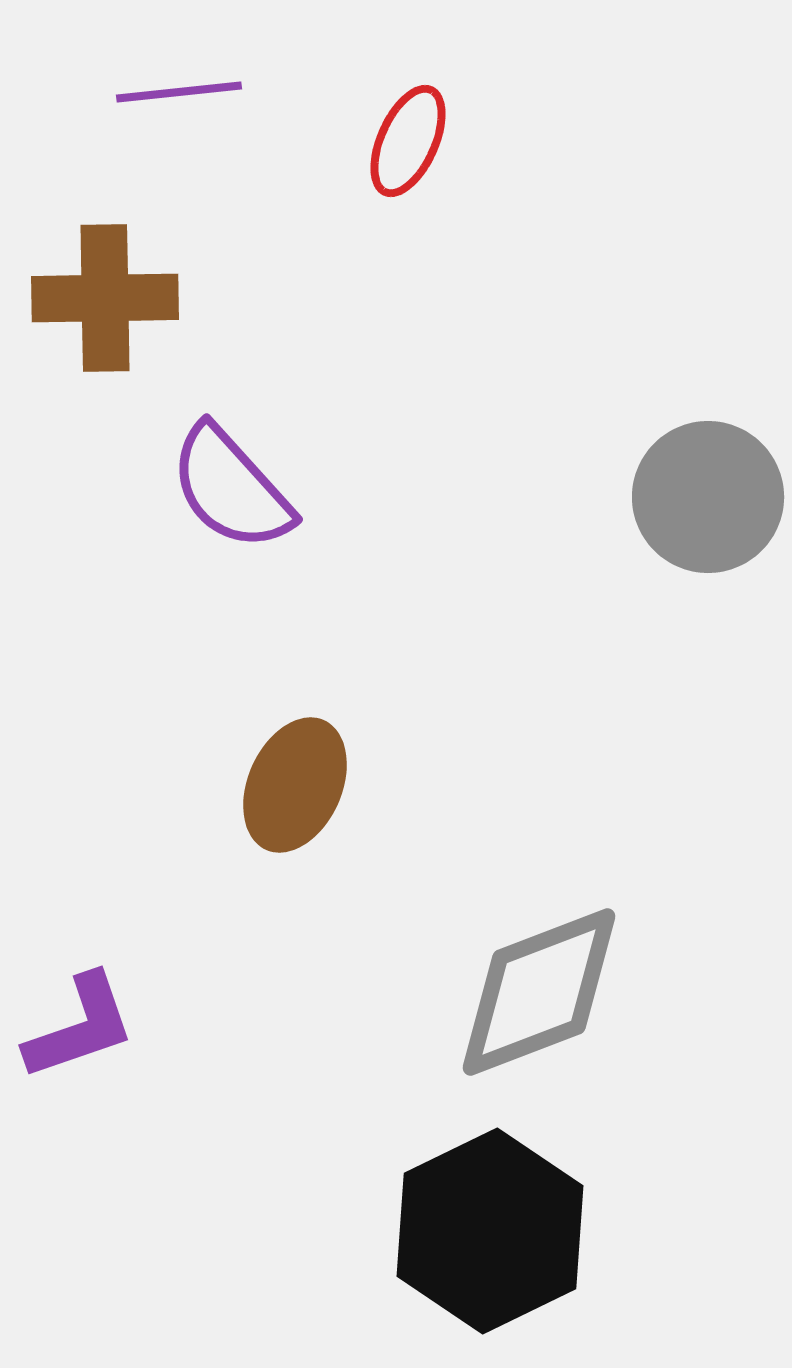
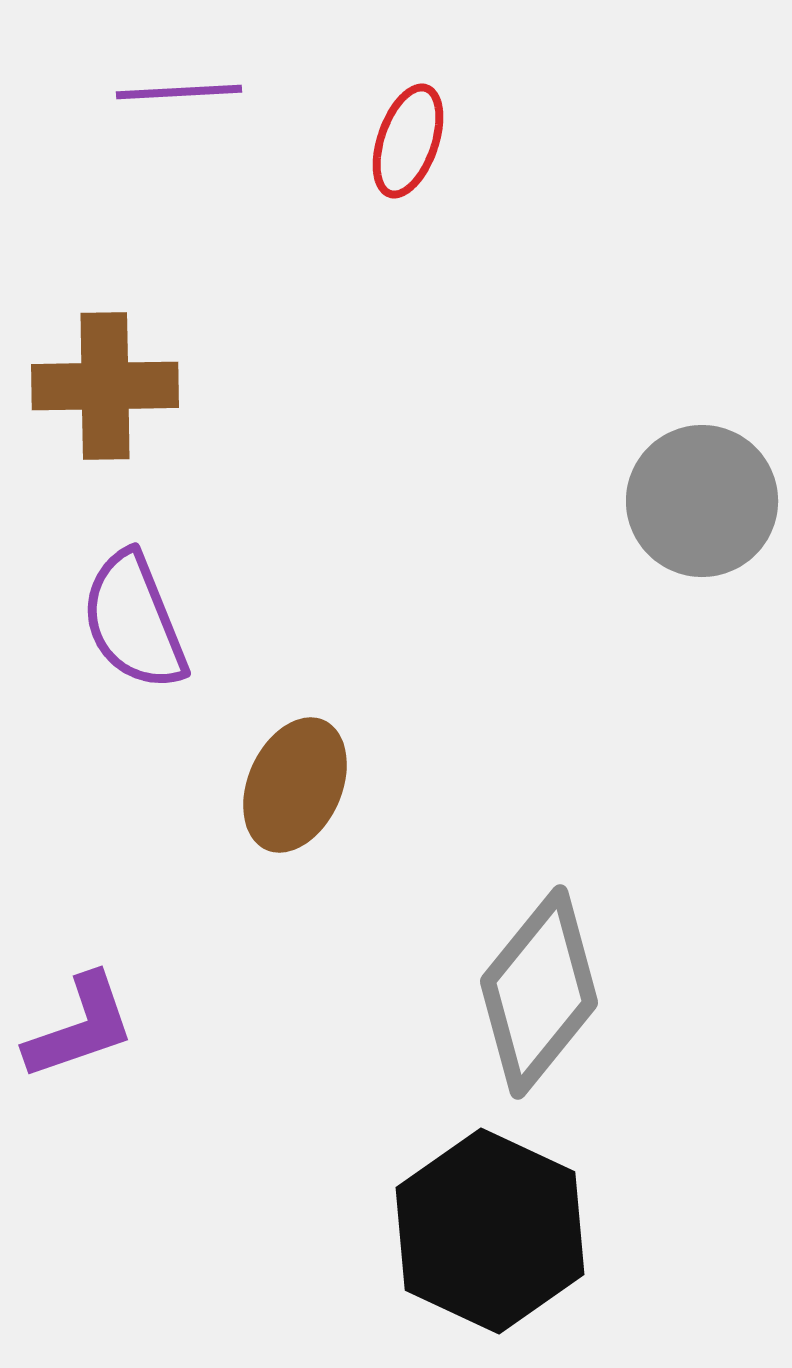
purple line: rotated 3 degrees clockwise
red ellipse: rotated 5 degrees counterclockwise
brown cross: moved 88 px down
purple semicircle: moved 97 px left, 133 px down; rotated 20 degrees clockwise
gray circle: moved 6 px left, 4 px down
gray diamond: rotated 30 degrees counterclockwise
black hexagon: rotated 9 degrees counterclockwise
